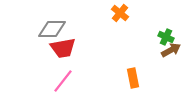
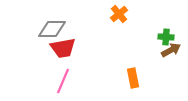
orange cross: moved 1 px left, 1 px down; rotated 12 degrees clockwise
green cross: rotated 21 degrees counterclockwise
pink line: rotated 15 degrees counterclockwise
